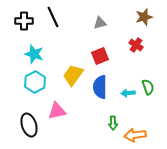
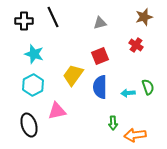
cyan hexagon: moved 2 px left, 3 px down
